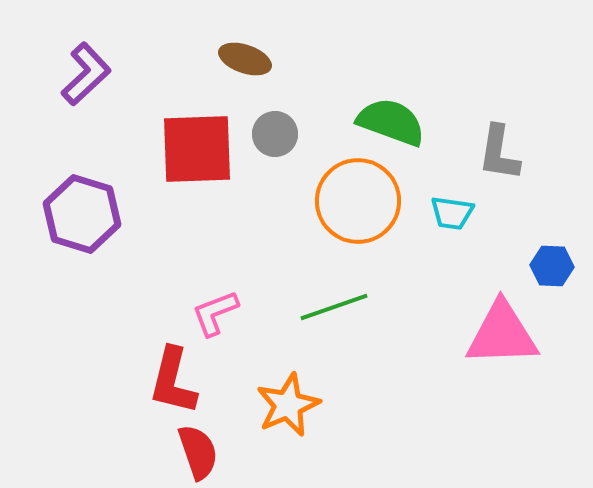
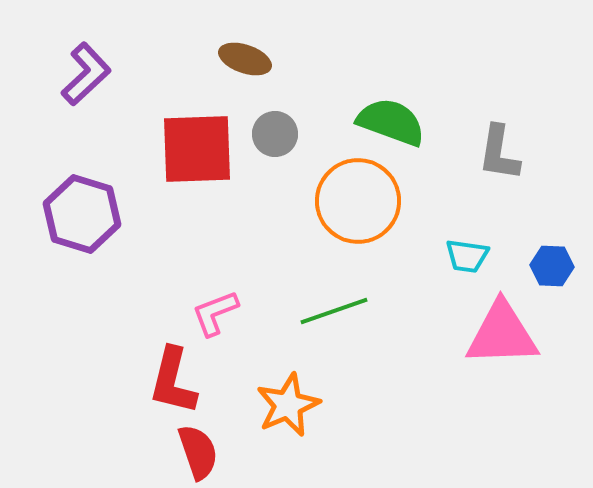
cyan trapezoid: moved 15 px right, 43 px down
green line: moved 4 px down
